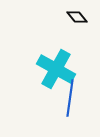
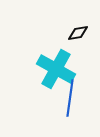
black diamond: moved 1 px right, 16 px down; rotated 60 degrees counterclockwise
